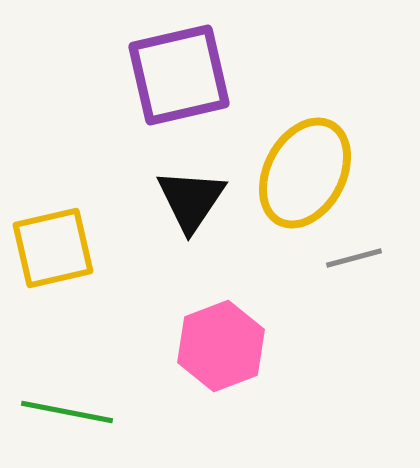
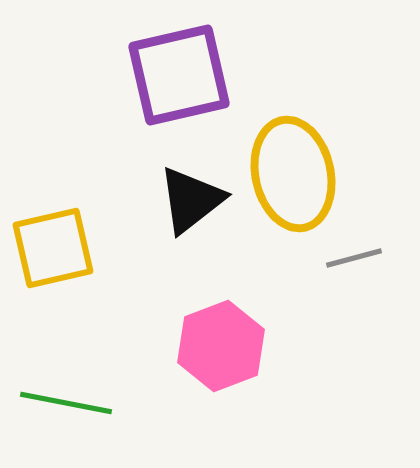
yellow ellipse: moved 12 px left, 1 px down; rotated 40 degrees counterclockwise
black triangle: rotated 18 degrees clockwise
green line: moved 1 px left, 9 px up
